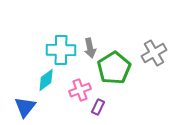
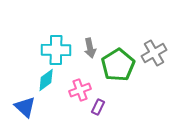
cyan cross: moved 5 px left
green pentagon: moved 4 px right, 3 px up
blue triangle: rotated 25 degrees counterclockwise
